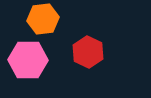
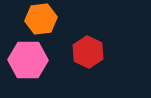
orange hexagon: moved 2 px left
